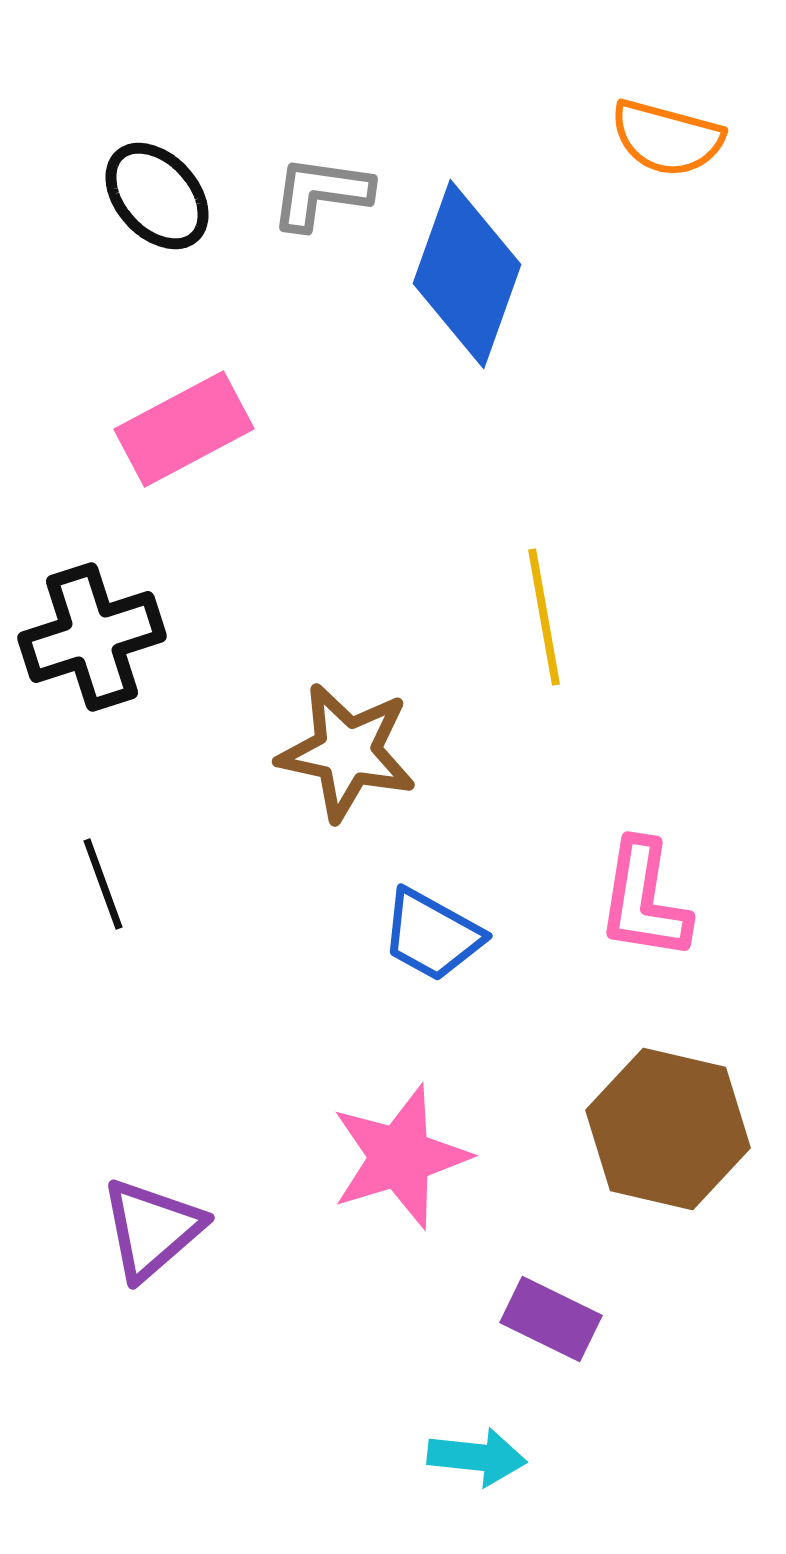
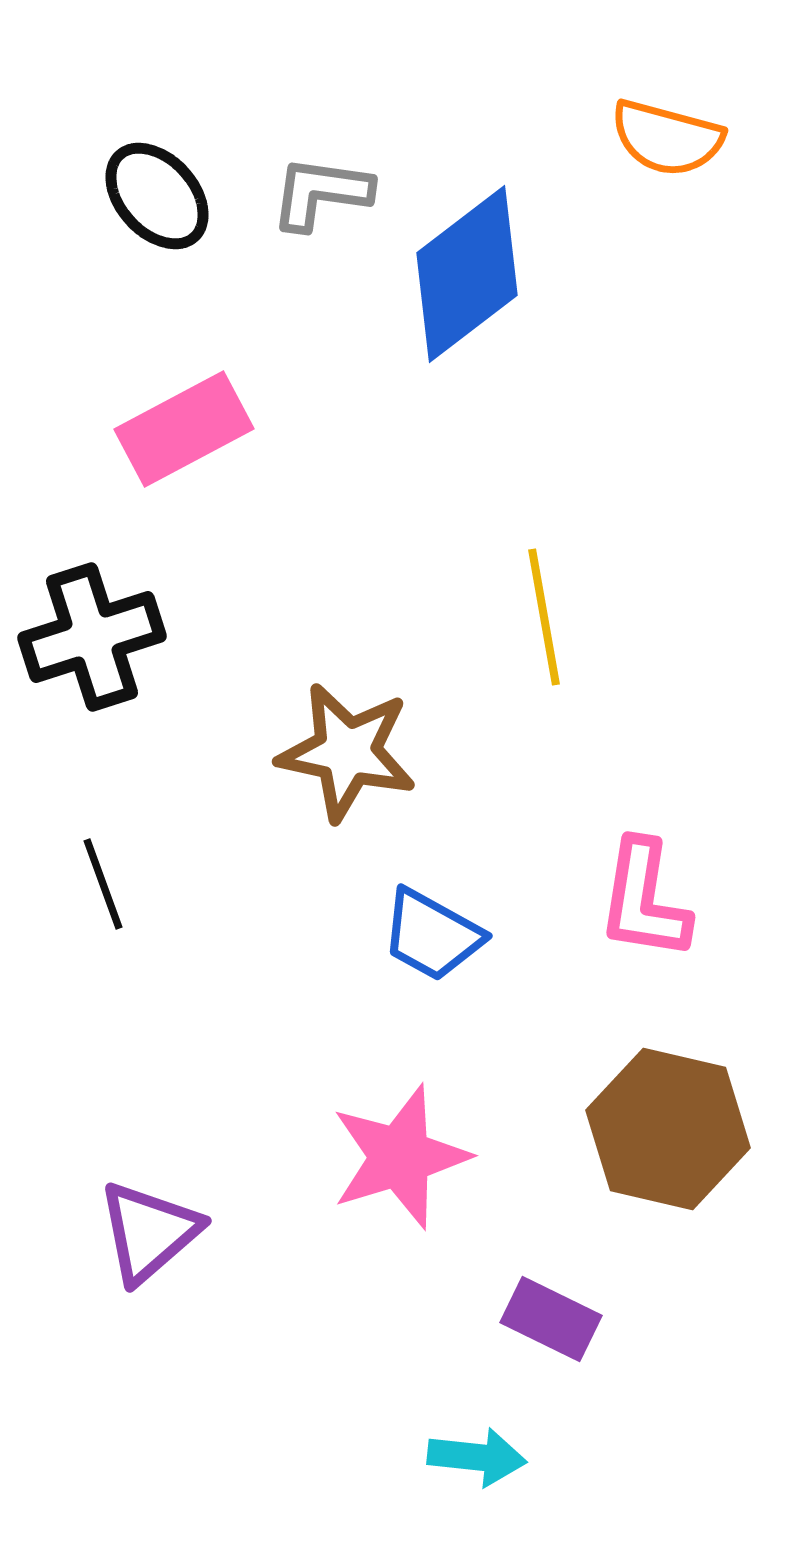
blue diamond: rotated 33 degrees clockwise
purple triangle: moved 3 px left, 3 px down
